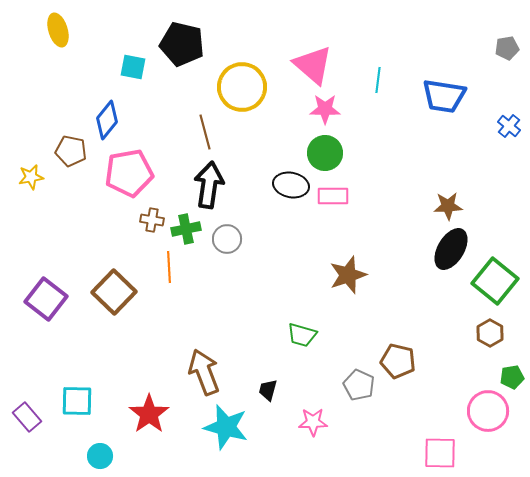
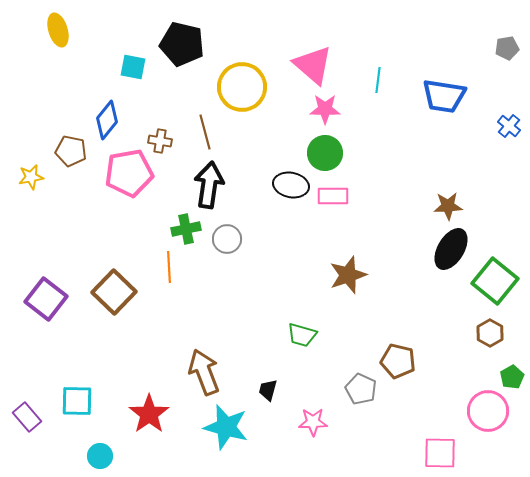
brown cross at (152, 220): moved 8 px right, 79 px up
green pentagon at (512, 377): rotated 20 degrees counterclockwise
gray pentagon at (359, 385): moved 2 px right, 4 px down
